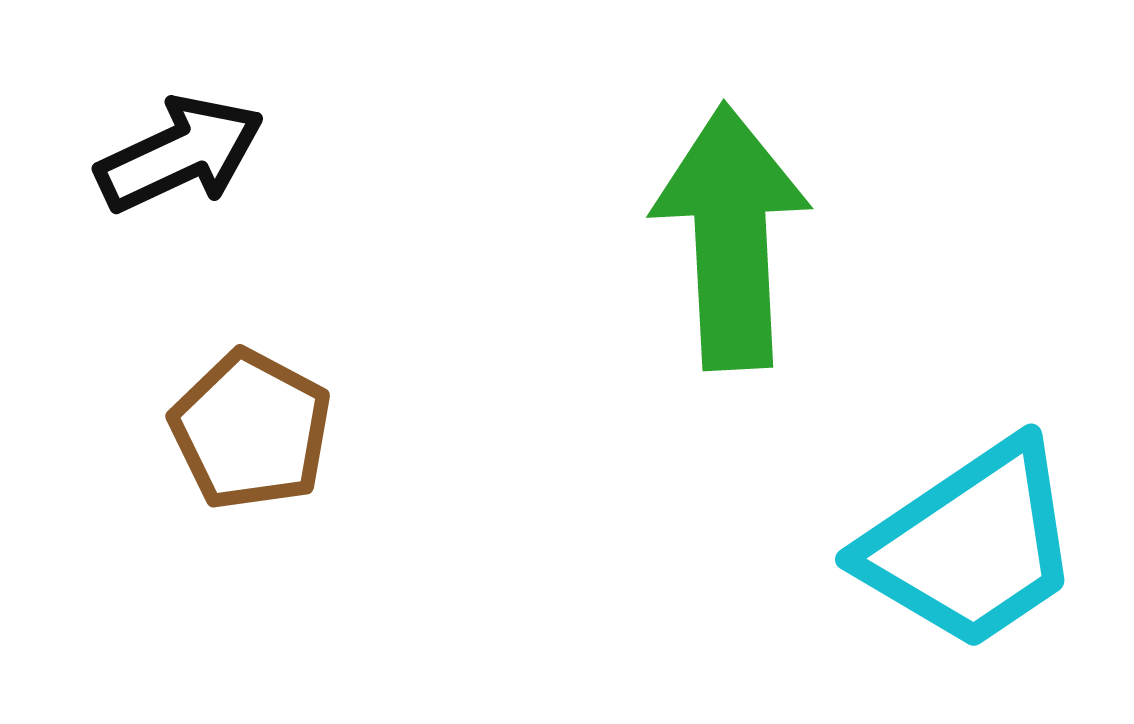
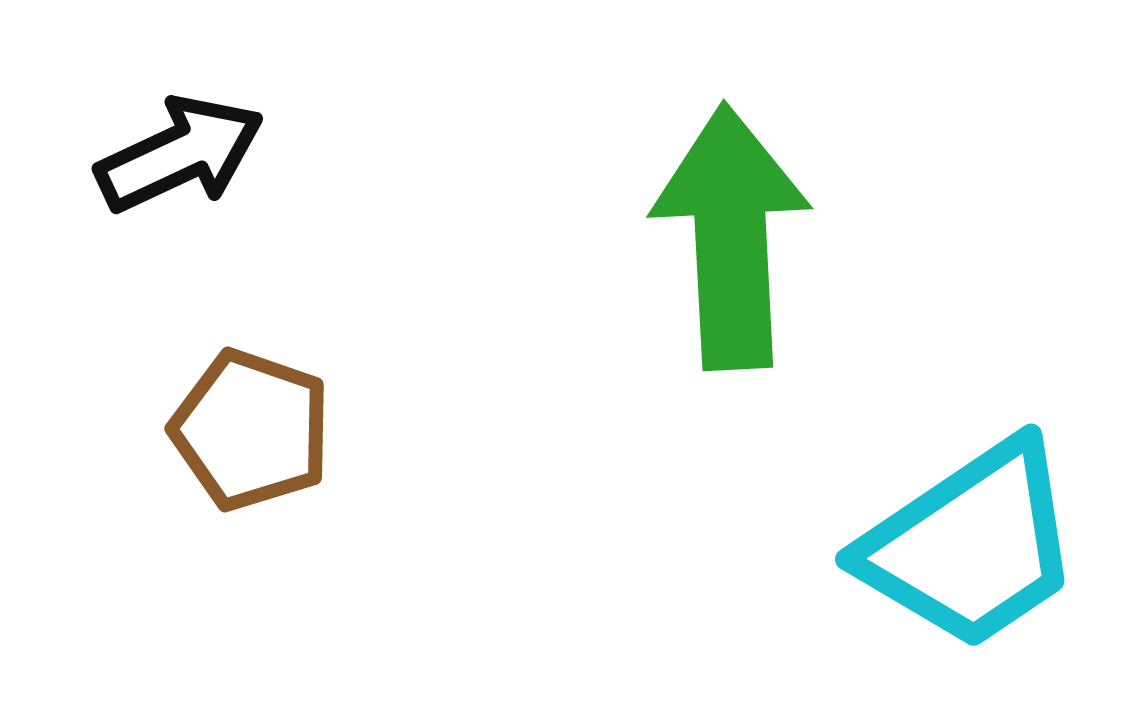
brown pentagon: rotated 9 degrees counterclockwise
